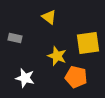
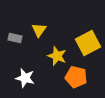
yellow triangle: moved 10 px left, 13 px down; rotated 28 degrees clockwise
yellow square: rotated 20 degrees counterclockwise
